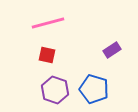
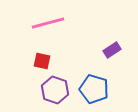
red square: moved 5 px left, 6 px down
